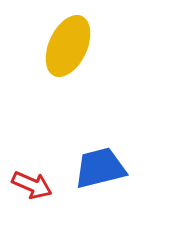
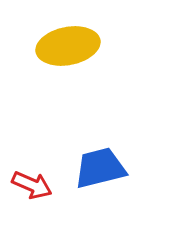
yellow ellipse: rotated 54 degrees clockwise
